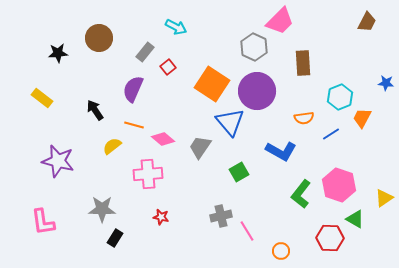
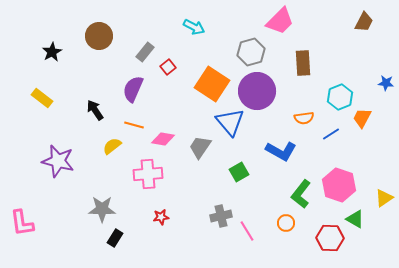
brown trapezoid: moved 3 px left
cyan arrow: moved 18 px right
brown circle: moved 2 px up
gray hexagon: moved 3 px left, 5 px down; rotated 20 degrees clockwise
black star: moved 6 px left, 1 px up; rotated 24 degrees counterclockwise
pink diamond: rotated 30 degrees counterclockwise
red star: rotated 21 degrees counterclockwise
pink L-shape: moved 21 px left, 1 px down
orange circle: moved 5 px right, 28 px up
